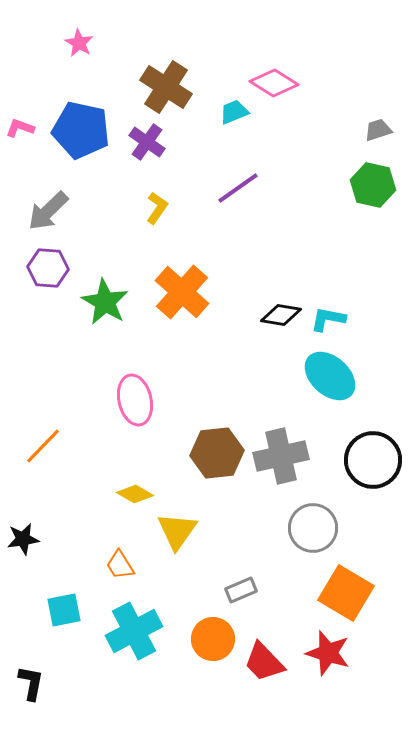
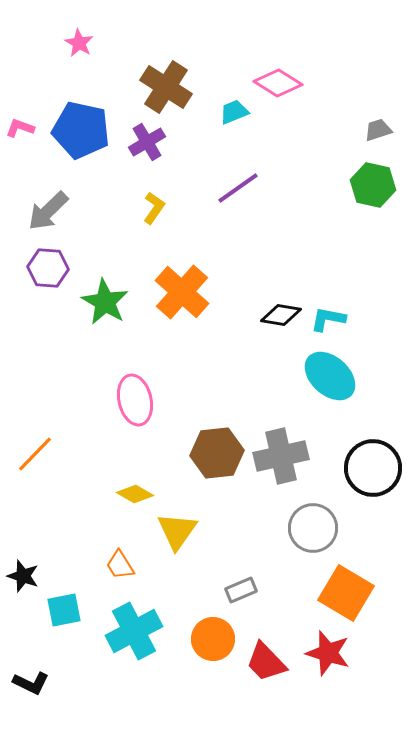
pink diamond: moved 4 px right
purple cross: rotated 24 degrees clockwise
yellow L-shape: moved 3 px left
orange line: moved 8 px left, 8 px down
black circle: moved 8 px down
black star: moved 37 px down; rotated 28 degrees clockwise
red trapezoid: moved 2 px right
black L-shape: rotated 105 degrees clockwise
